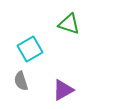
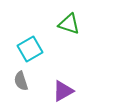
purple triangle: moved 1 px down
